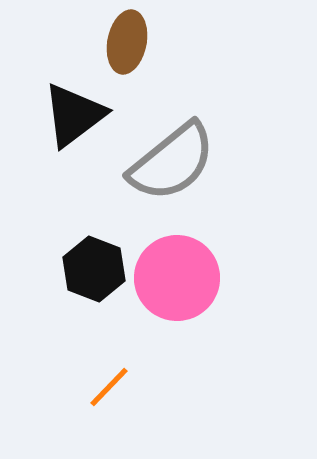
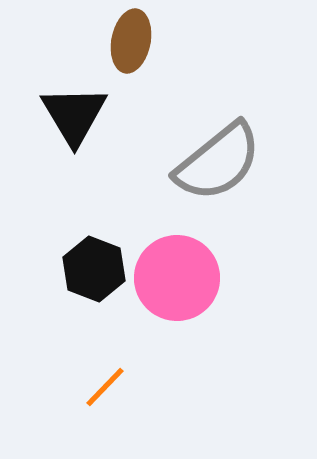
brown ellipse: moved 4 px right, 1 px up
black triangle: rotated 24 degrees counterclockwise
gray semicircle: moved 46 px right
orange line: moved 4 px left
